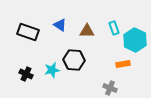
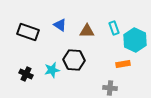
gray cross: rotated 16 degrees counterclockwise
